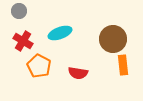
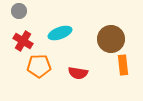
brown circle: moved 2 px left
orange pentagon: rotated 30 degrees counterclockwise
